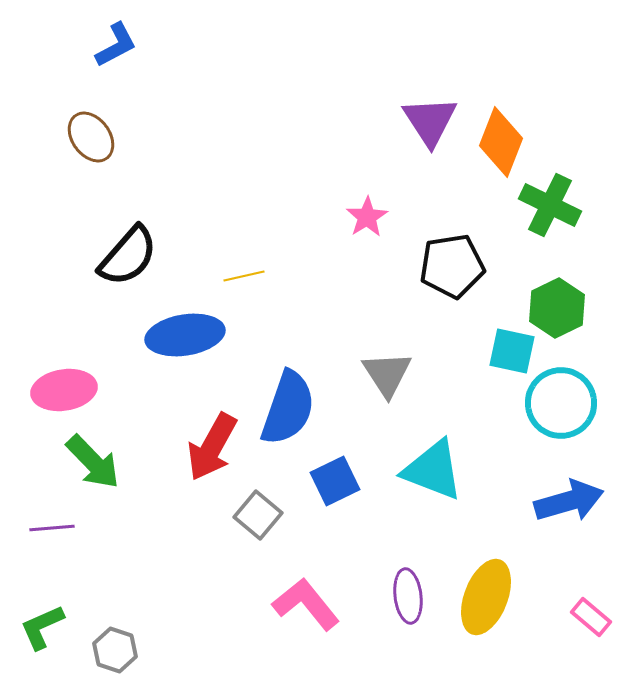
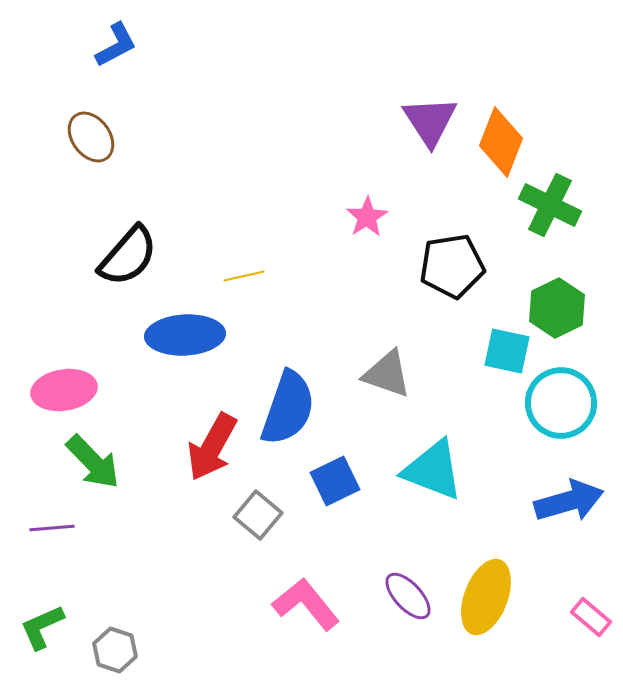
blue ellipse: rotated 6 degrees clockwise
cyan square: moved 5 px left
gray triangle: rotated 38 degrees counterclockwise
purple ellipse: rotated 36 degrees counterclockwise
